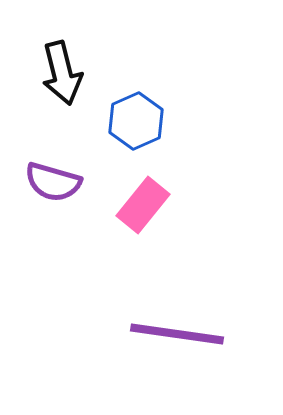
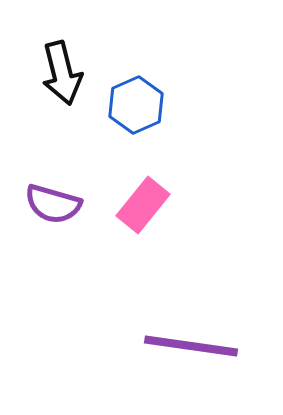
blue hexagon: moved 16 px up
purple semicircle: moved 22 px down
purple line: moved 14 px right, 12 px down
